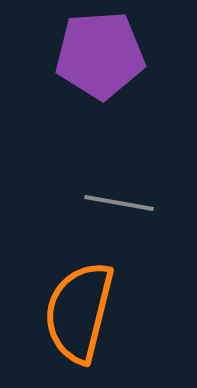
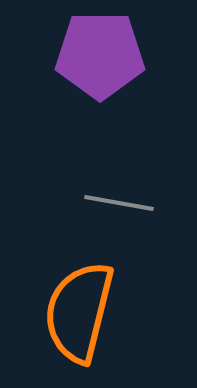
purple pentagon: rotated 4 degrees clockwise
